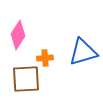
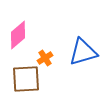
pink diamond: rotated 16 degrees clockwise
orange cross: rotated 28 degrees counterclockwise
